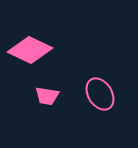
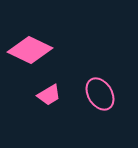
pink trapezoid: moved 2 px right, 1 px up; rotated 40 degrees counterclockwise
